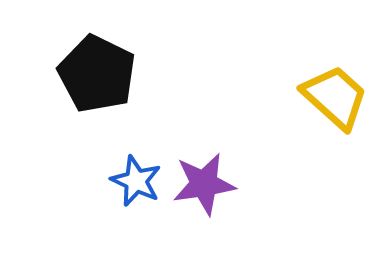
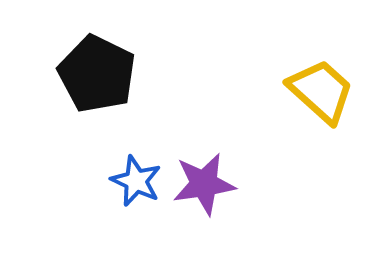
yellow trapezoid: moved 14 px left, 6 px up
